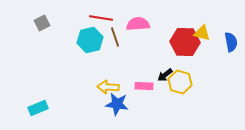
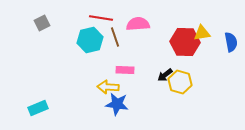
yellow triangle: rotated 24 degrees counterclockwise
pink rectangle: moved 19 px left, 16 px up
